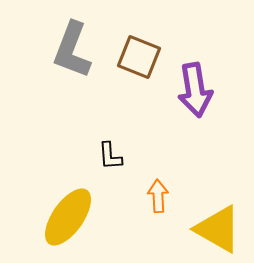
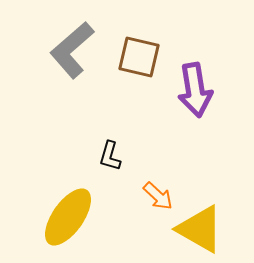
gray L-shape: rotated 28 degrees clockwise
brown square: rotated 9 degrees counterclockwise
black L-shape: rotated 20 degrees clockwise
orange arrow: rotated 136 degrees clockwise
yellow triangle: moved 18 px left
